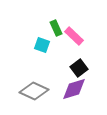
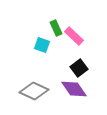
purple diamond: rotated 72 degrees clockwise
